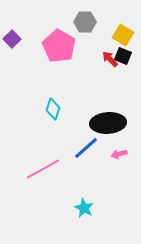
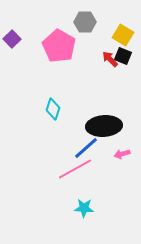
black ellipse: moved 4 px left, 3 px down
pink arrow: moved 3 px right
pink line: moved 32 px right
cyan star: rotated 24 degrees counterclockwise
